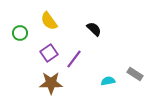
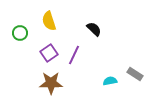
yellow semicircle: rotated 18 degrees clockwise
purple line: moved 4 px up; rotated 12 degrees counterclockwise
cyan semicircle: moved 2 px right
